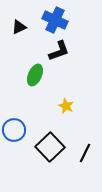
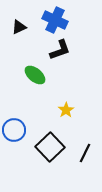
black L-shape: moved 1 px right, 1 px up
green ellipse: rotated 75 degrees counterclockwise
yellow star: moved 4 px down; rotated 14 degrees clockwise
